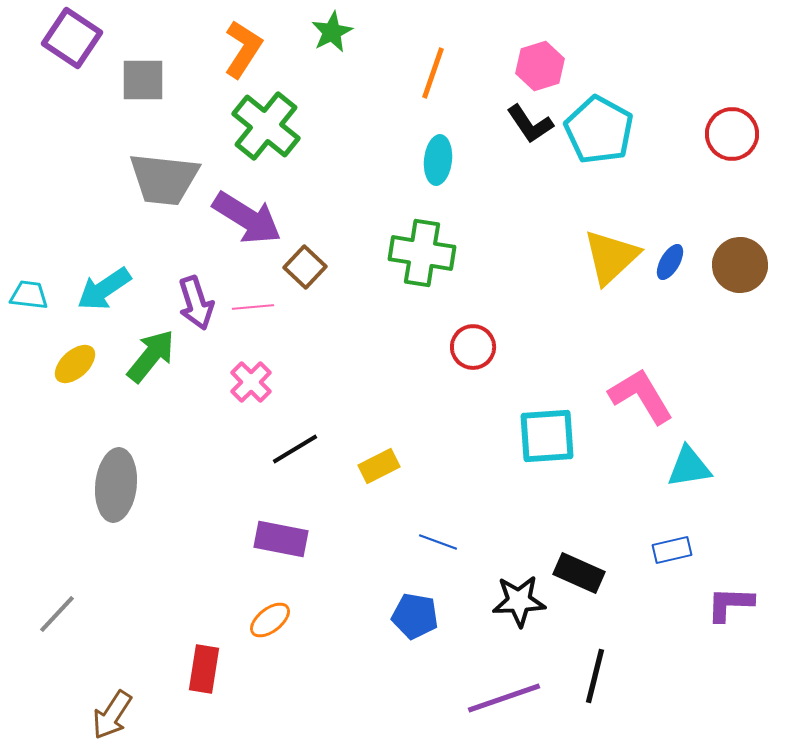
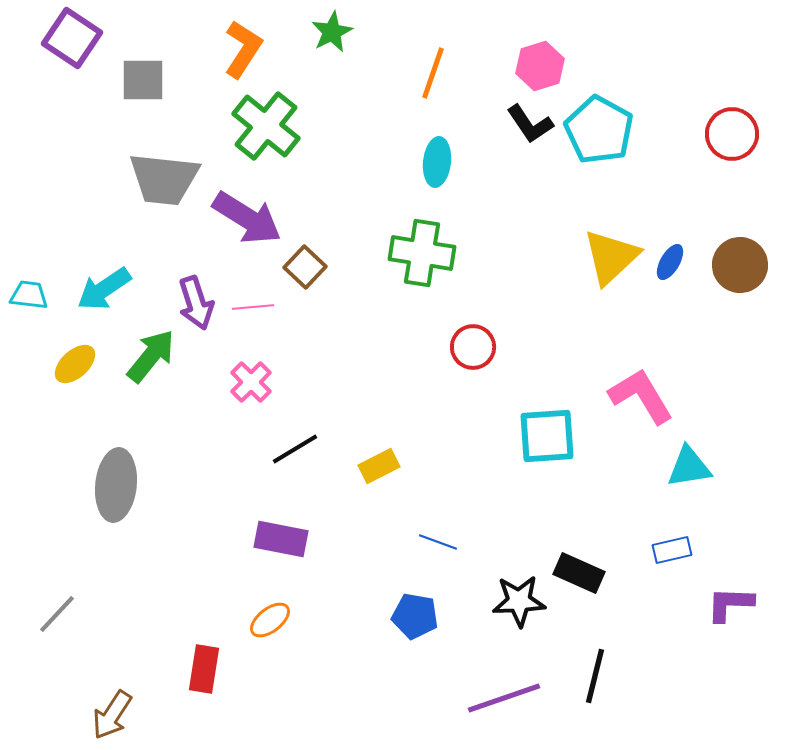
cyan ellipse at (438, 160): moved 1 px left, 2 px down
